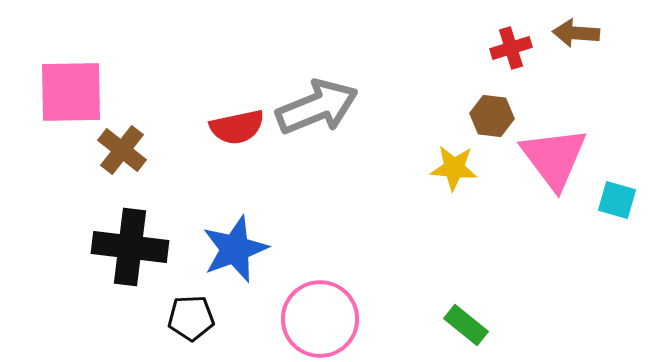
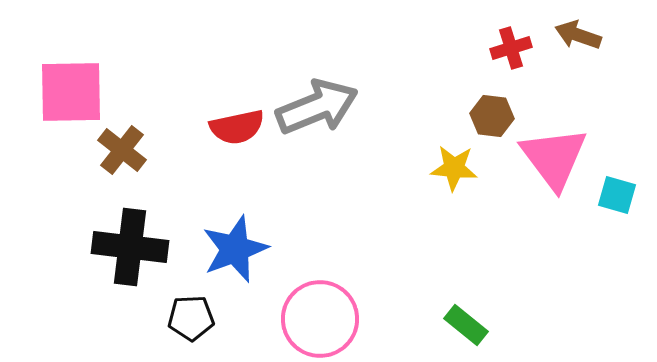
brown arrow: moved 2 px right, 2 px down; rotated 15 degrees clockwise
cyan square: moved 5 px up
